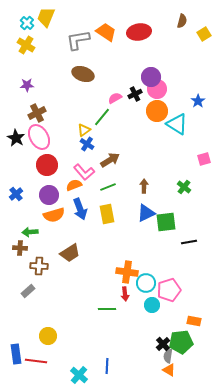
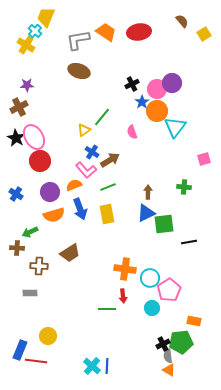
brown semicircle at (182, 21): rotated 56 degrees counterclockwise
cyan cross at (27, 23): moved 8 px right, 8 px down
brown ellipse at (83, 74): moved 4 px left, 3 px up
purple circle at (151, 77): moved 21 px right, 6 px down
black cross at (135, 94): moved 3 px left, 10 px up
pink semicircle at (115, 98): moved 17 px right, 34 px down; rotated 80 degrees counterclockwise
blue star at (198, 101): moved 56 px left, 1 px down
brown cross at (37, 113): moved 18 px left, 6 px up
cyan triangle at (177, 124): moved 2 px left, 3 px down; rotated 35 degrees clockwise
pink ellipse at (39, 137): moved 5 px left
blue cross at (87, 144): moved 5 px right, 8 px down
red circle at (47, 165): moved 7 px left, 4 px up
pink L-shape at (84, 172): moved 2 px right, 2 px up
brown arrow at (144, 186): moved 4 px right, 6 px down
green cross at (184, 187): rotated 32 degrees counterclockwise
blue cross at (16, 194): rotated 16 degrees counterclockwise
purple circle at (49, 195): moved 1 px right, 3 px up
green square at (166, 222): moved 2 px left, 2 px down
green arrow at (30, 232): rotated 21 degrees counterclockwise
brown cross at (20, 248): moved 3 px left
orange cross at (127, 272): moved 2 px left, 3 px up
cyan circle at (146, 283): moved 4 px right, 5 px up
pink pentagon at (169, 290): rotated 15 degrees counterclockwise
gray rectangle at (28, 291): moved 2 px right, 2 px down; rotated 40 degrees clockwise
red arrow at (125, 294): moved 2 px left, 2 px down
cyan circle at (152, 305): moved 3 px down
black cross at (163, 344): rotated 16 degrees clockwise
blue rectangle at (16, 354): moved 4 px right, 4 px up; rotated 30 degrees clockwise
gray semicircle at (168, 356): rotated 16 degrees counterclockwise
cyan cross at (79, 375): moved 13 px right, 9 px up
